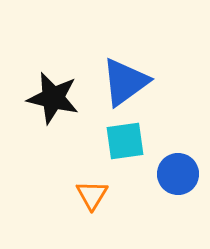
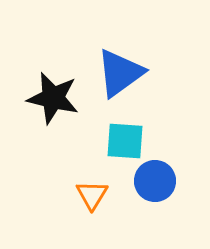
blue triangle: moved 5 px left, 9 px up
cyan square: rotated 12 degrees clockwise
blue circle: moved 23 px left, 7 px down
